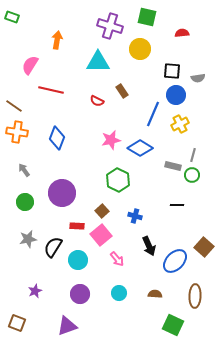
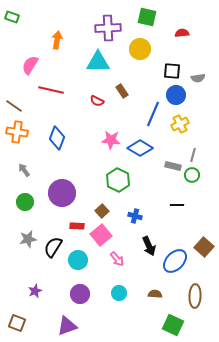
purple cross at (110, 26): moved 2 px left, 2 px down; rotated 20 degrees counterclockwise
pink star at (111, 140): rotated 18 degrees clockwise
